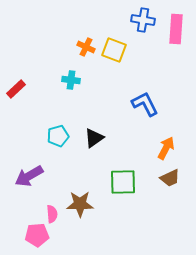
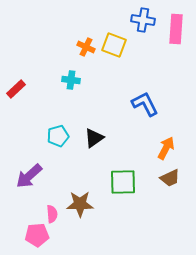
yellow square: moved 5 px up
purple arrow: rotated 12 degrees counterclockwise
